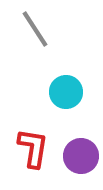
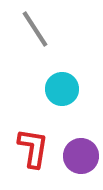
cyan circle: moved 4 px left, 3 px up
